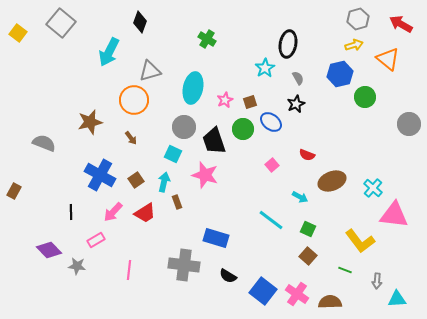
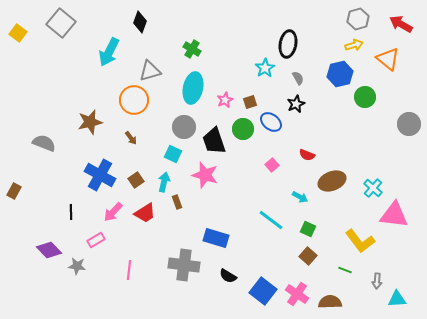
green cross at (207, 39): moved 15 px left, 10 px down
